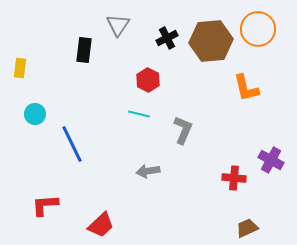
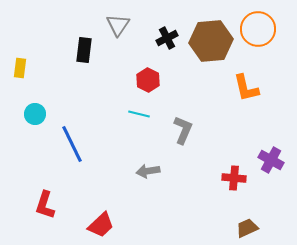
red L-shape: rotated 68 degrees counterclockwise
